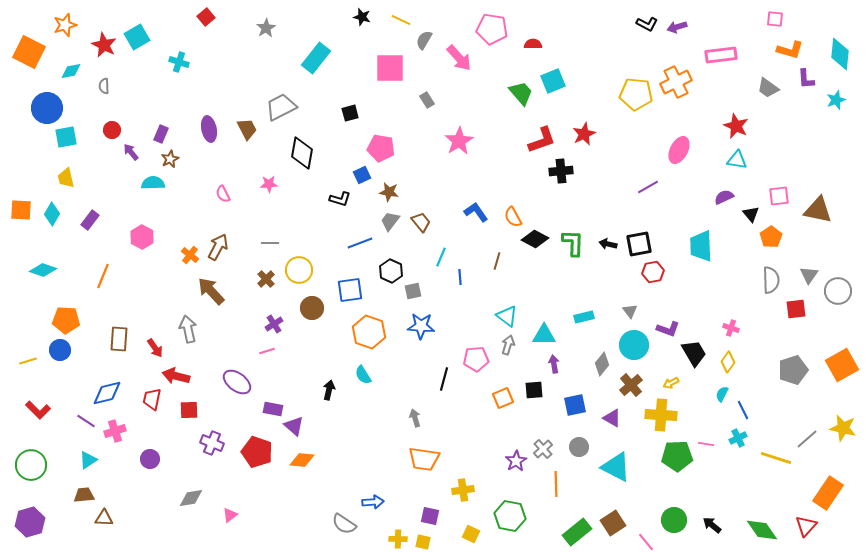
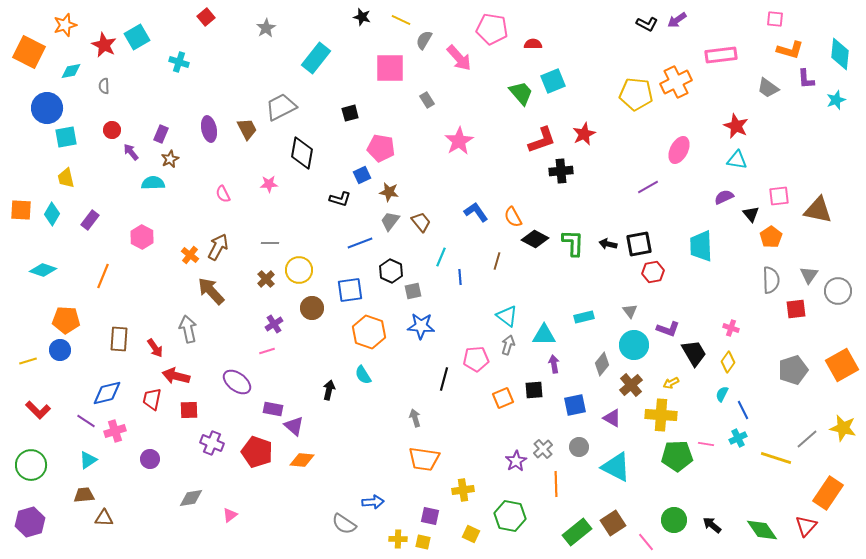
purple arrow at (677, 27): moved 7 px up; rotated 18 degrees counterclockwise
